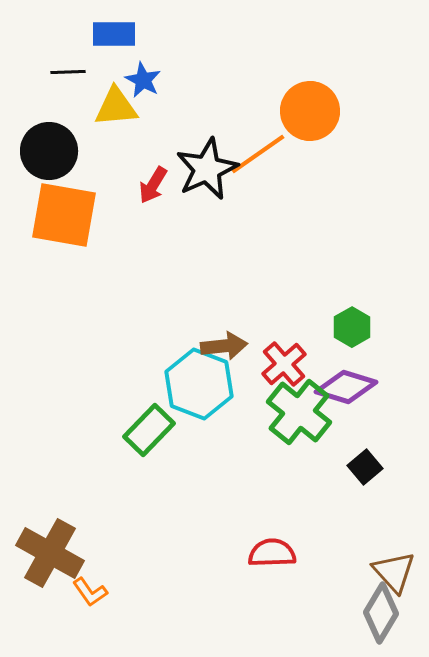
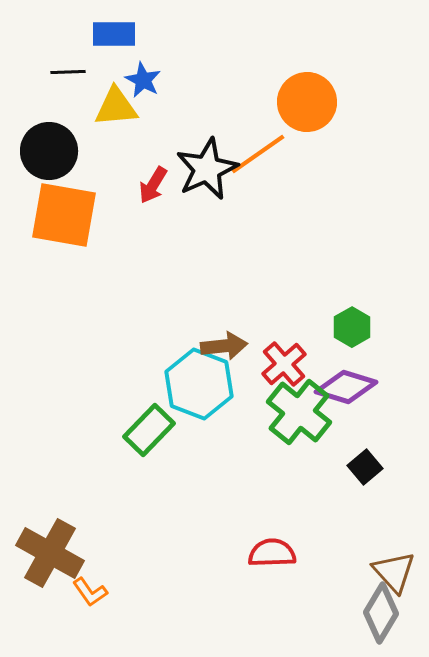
orange circle: moved 3 px left, 9 px up
